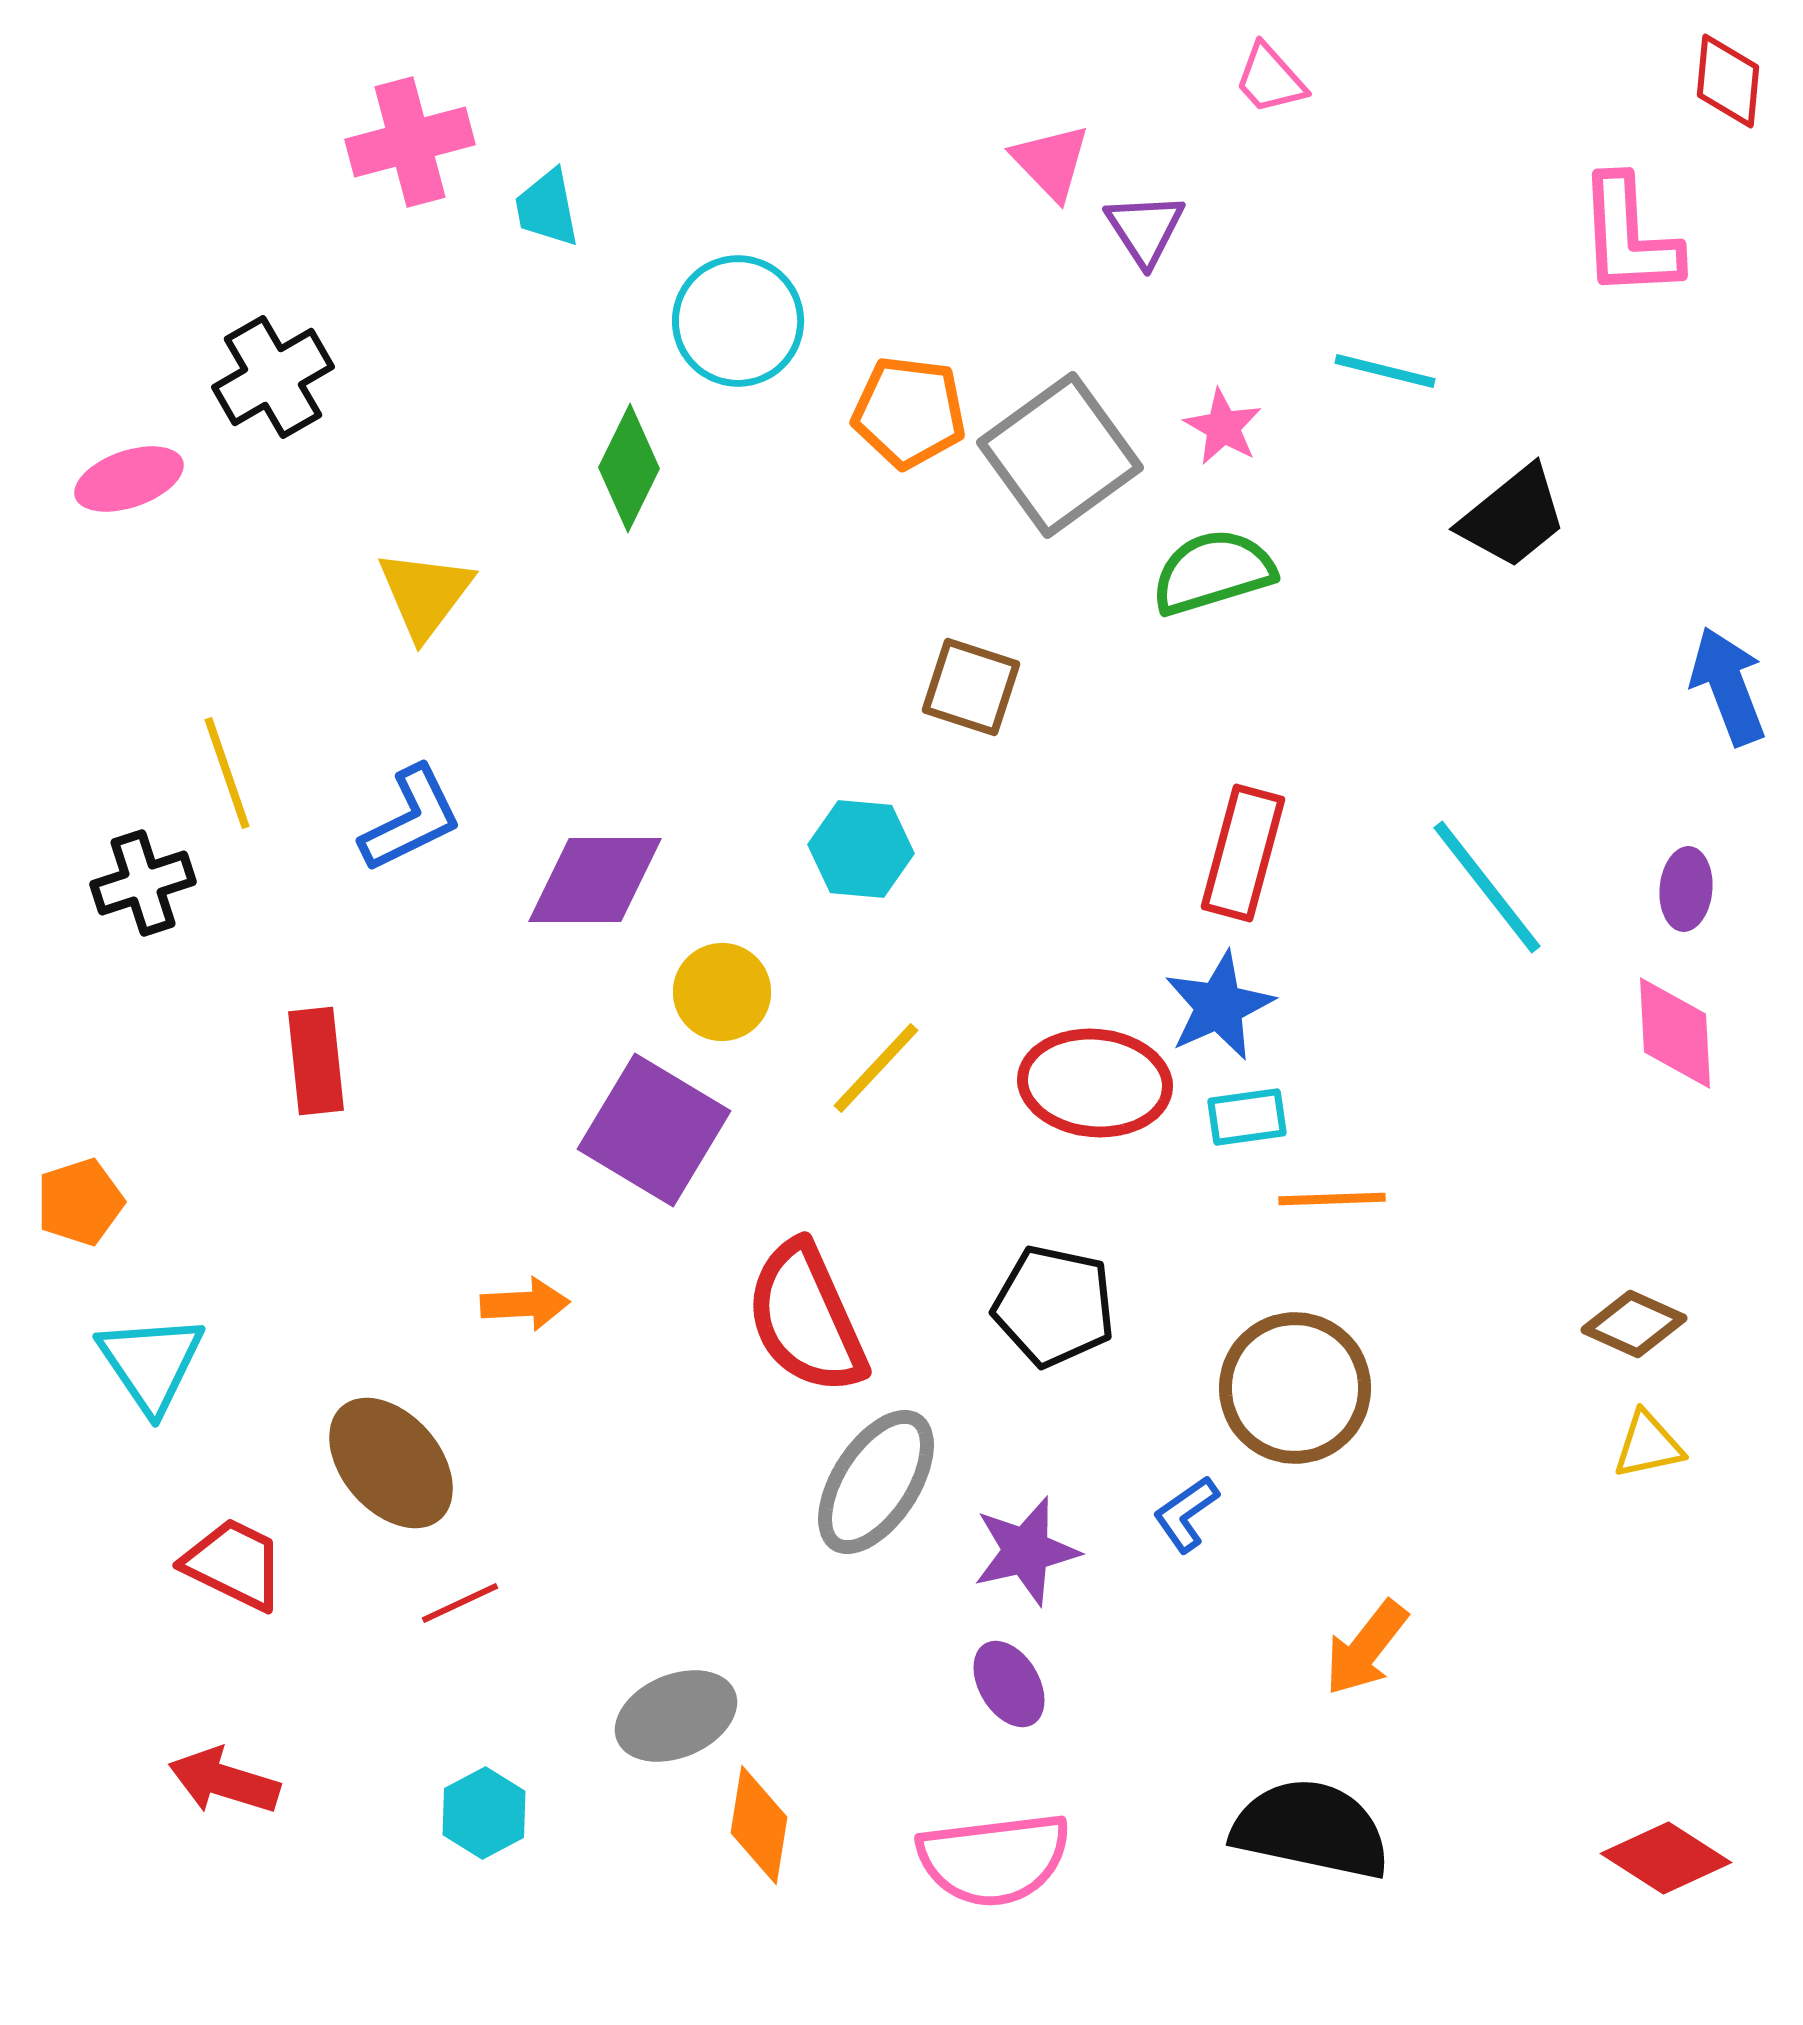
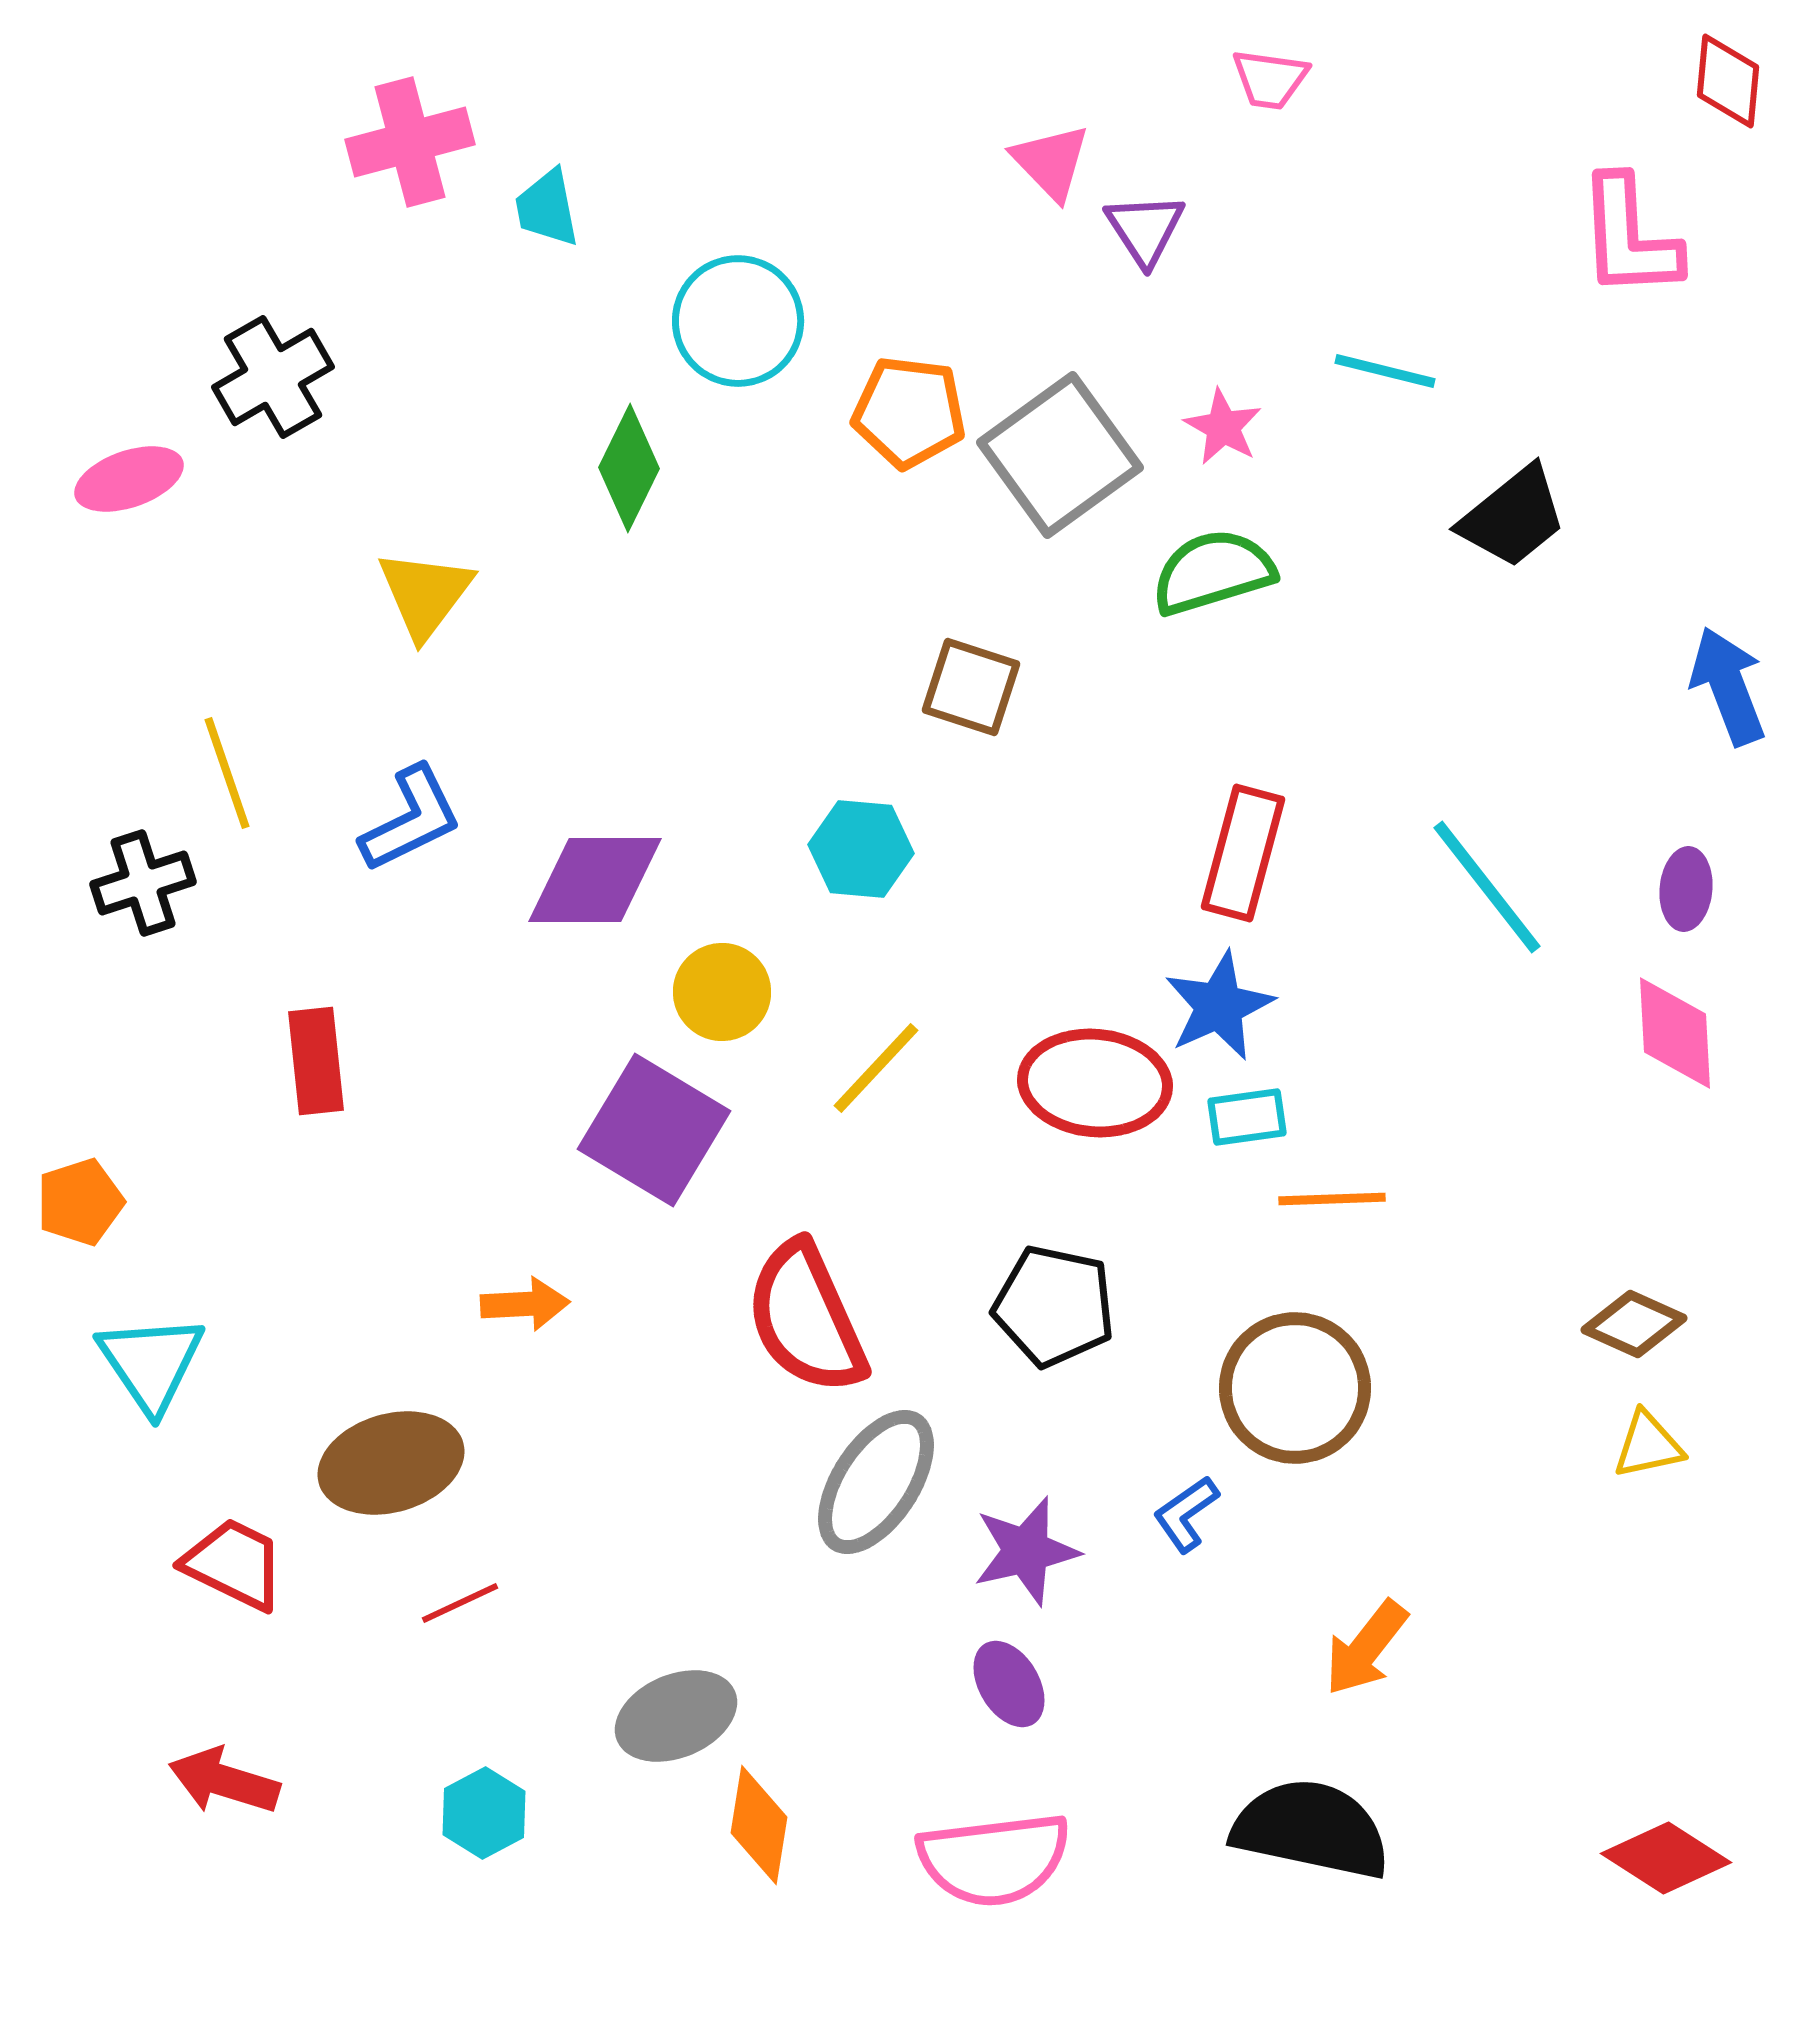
pink trapezoid at (1270, 79): rotated 40 degrees counterclockwise
brown ellipse at (391, 1463): rotated 65 degrees counterclockwise
